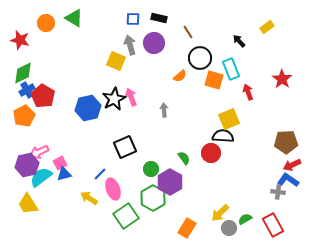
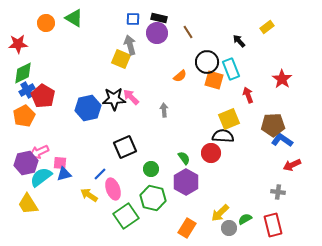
red star at (20, 40): moved 2 px left, 4 px down; rotated 18 degrees counterclockwise
purple circle at (154, 43): moved 3 px right, 10 px up
black circle at (200, 58): moved 7 px right, 4 px down
yellow square at (116, 61): moved 5 px right, 2 px up
red arrow at (248, 92): moved 3 px down
pink arrow at (131, 97): rotated 24 degrees counterclockwise
black star at (114, 99): rotated 25 degrees clockwise
brown pentagon at (286, 142): moved 13 px left, 17 px up
pink square at (60, 163): rotated 32 degrees clockwise
purple hexagon at (27, 165): moved 1 px left, 2 px up
blue L-shape at (288, 180): moved 6 px left, 40 px up
purple hexagon at (170, 182): moved 16 px right
yellow arrow at (89, 198): moved 3 px up
green hexagon at (153, 198): rotated 15 degrees counterclockwise
red rectangle at (273, 225): rotated 15 degrees clockwise
